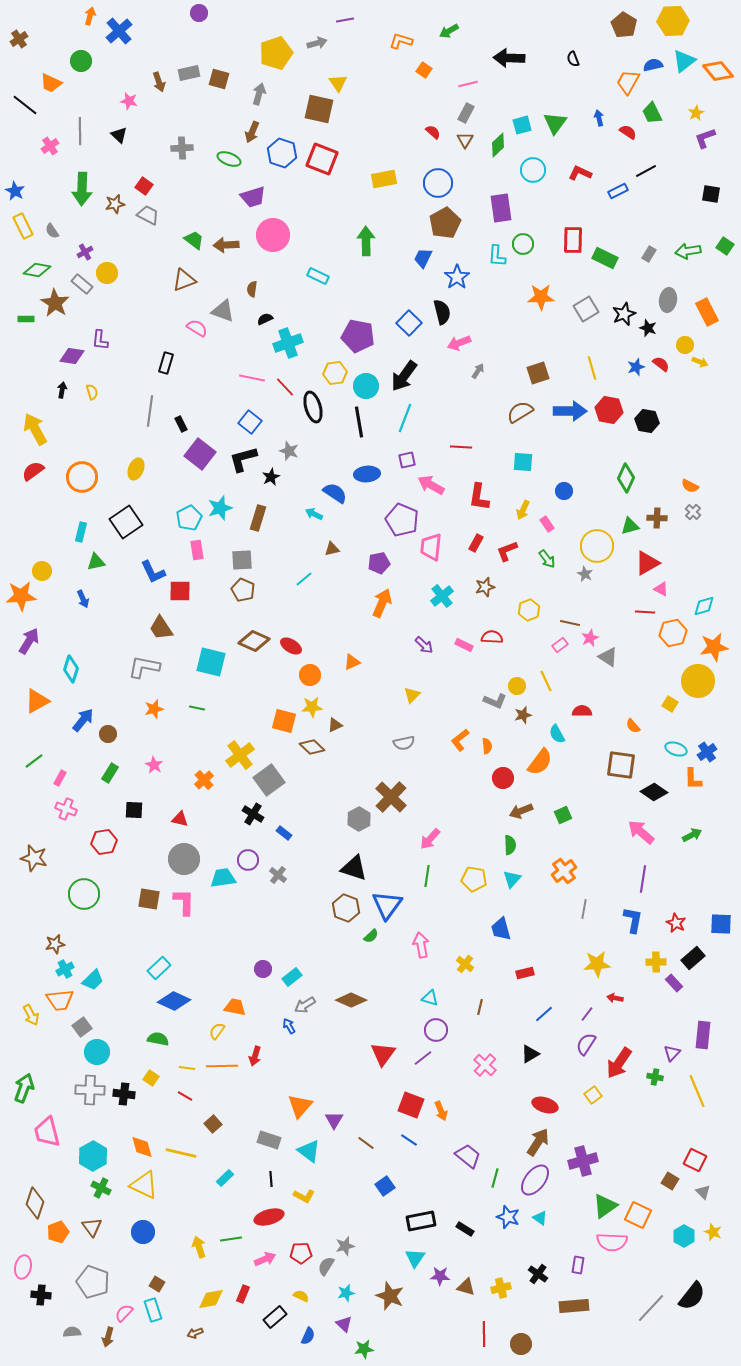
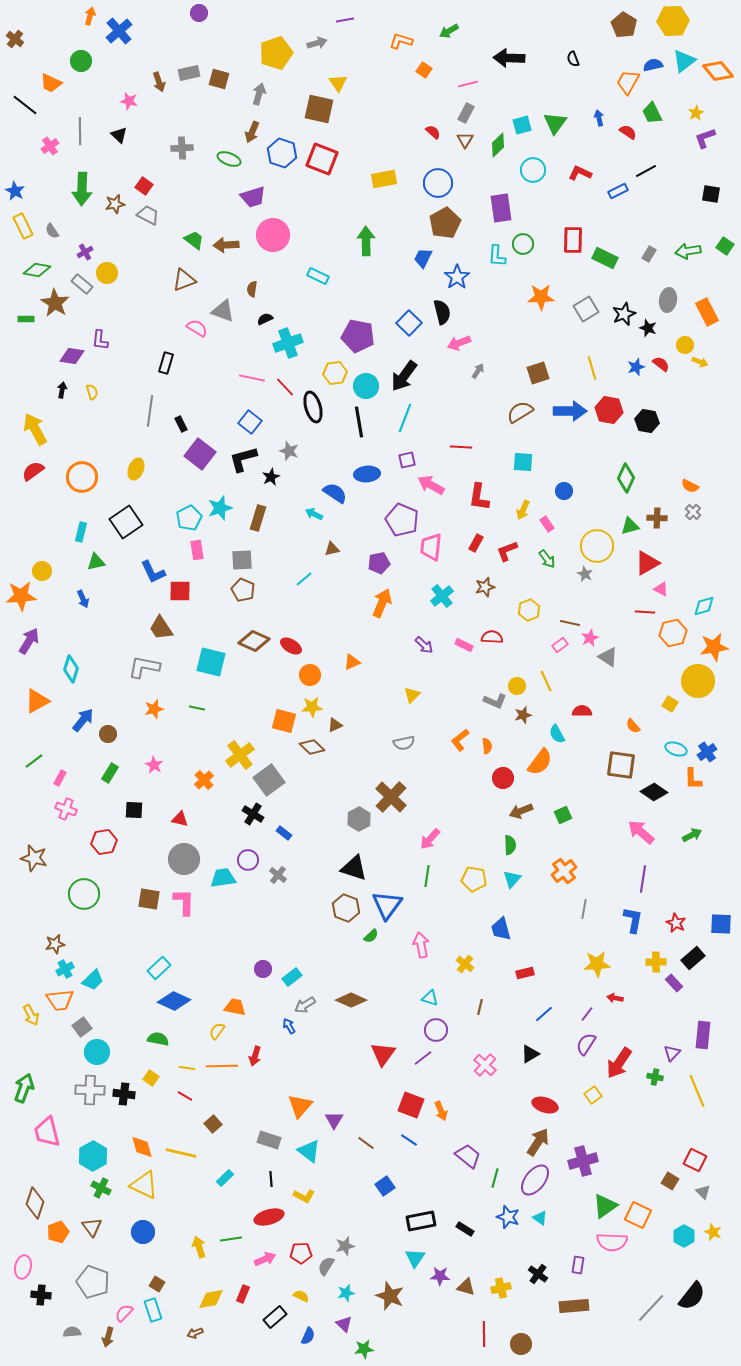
brown cross at (19, 39): moved 4 px left; rotated 18 degrees counterclockwise
